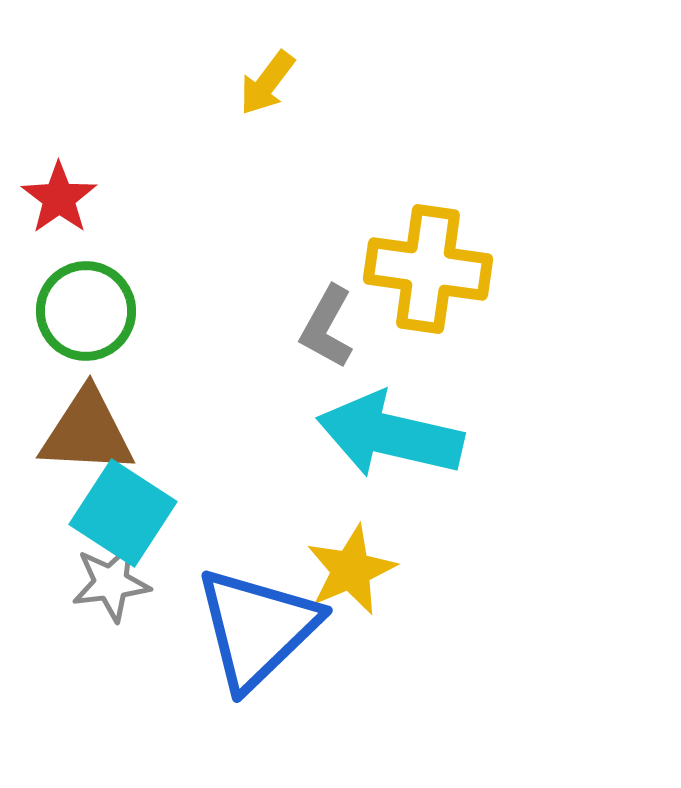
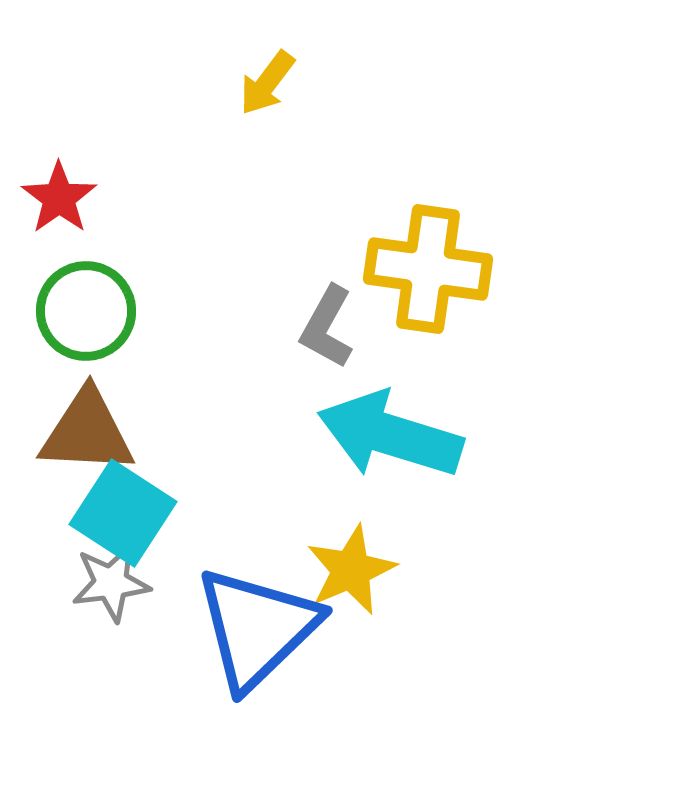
cyan arrow: rotated 4 degrees clockwise
